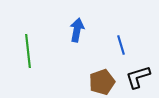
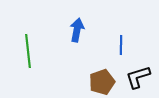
blue line: rotated 18 degrees clockwise
